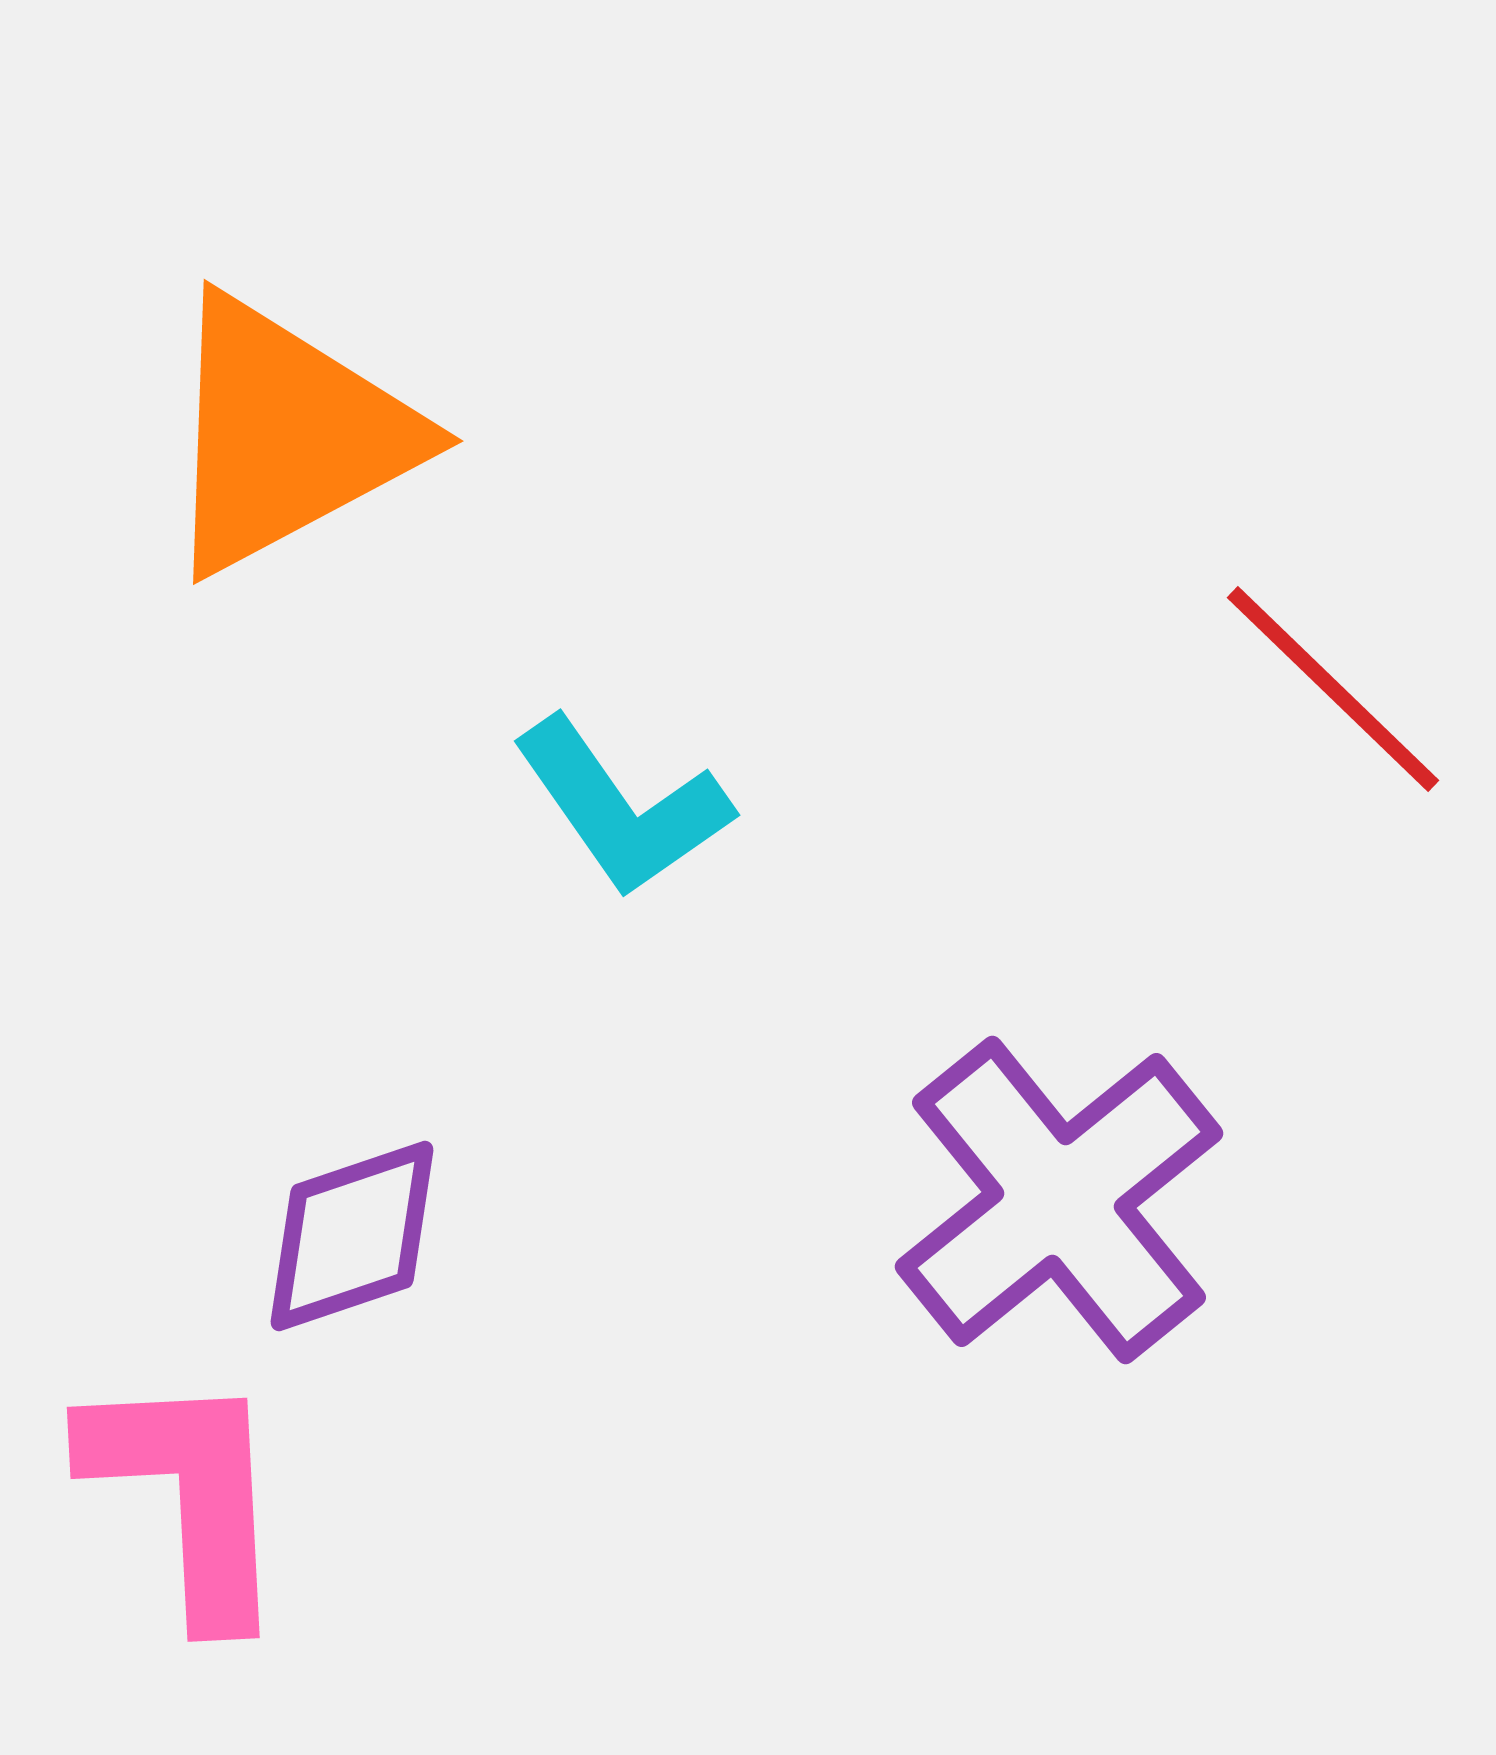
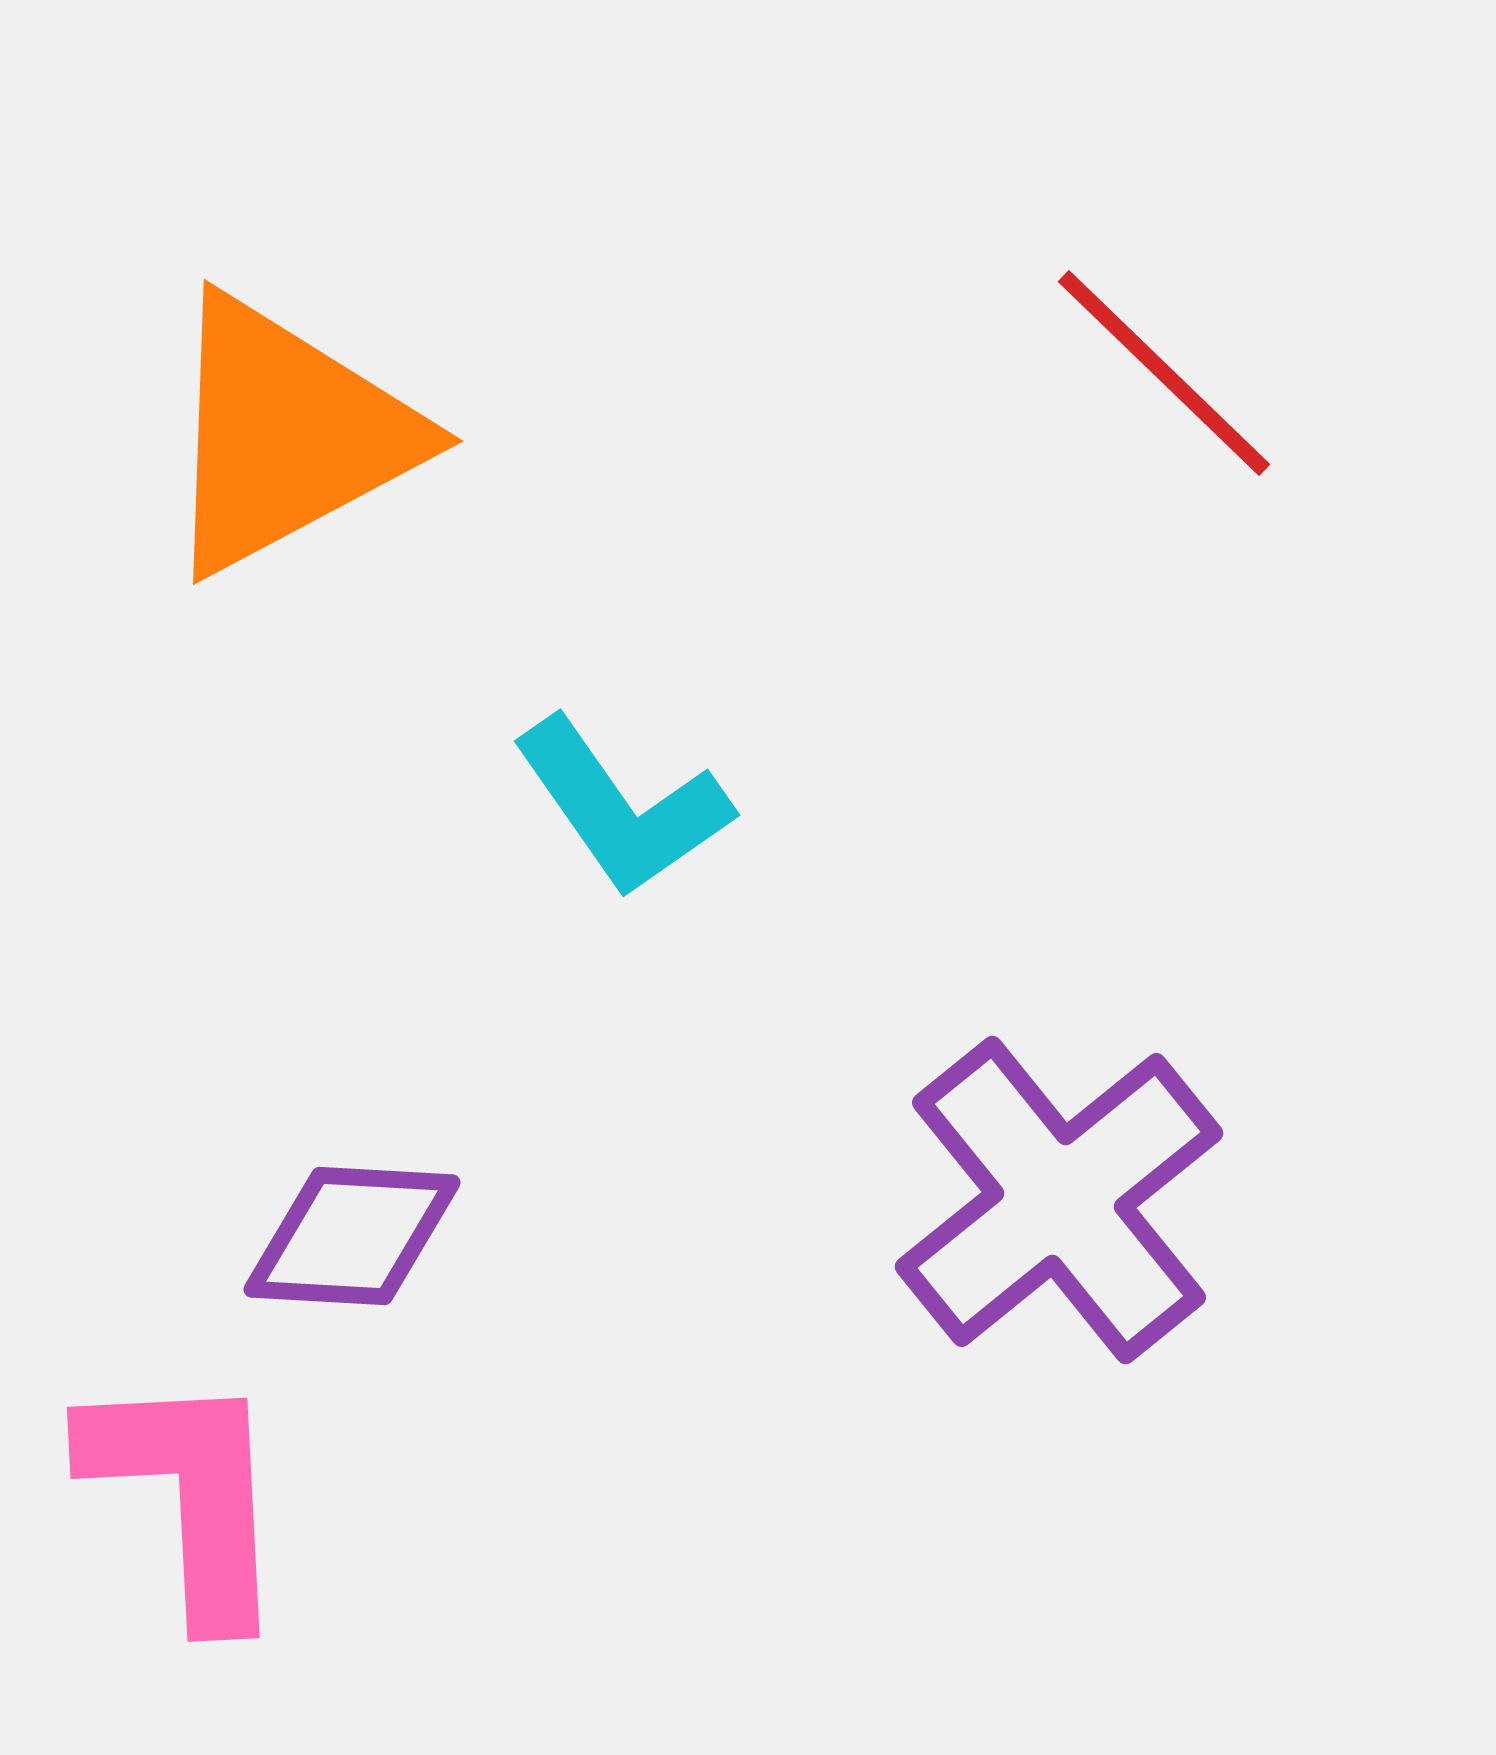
red line: moved 169 px left, 316 px up
purple diamond: rotated 22 degrees clockwise
